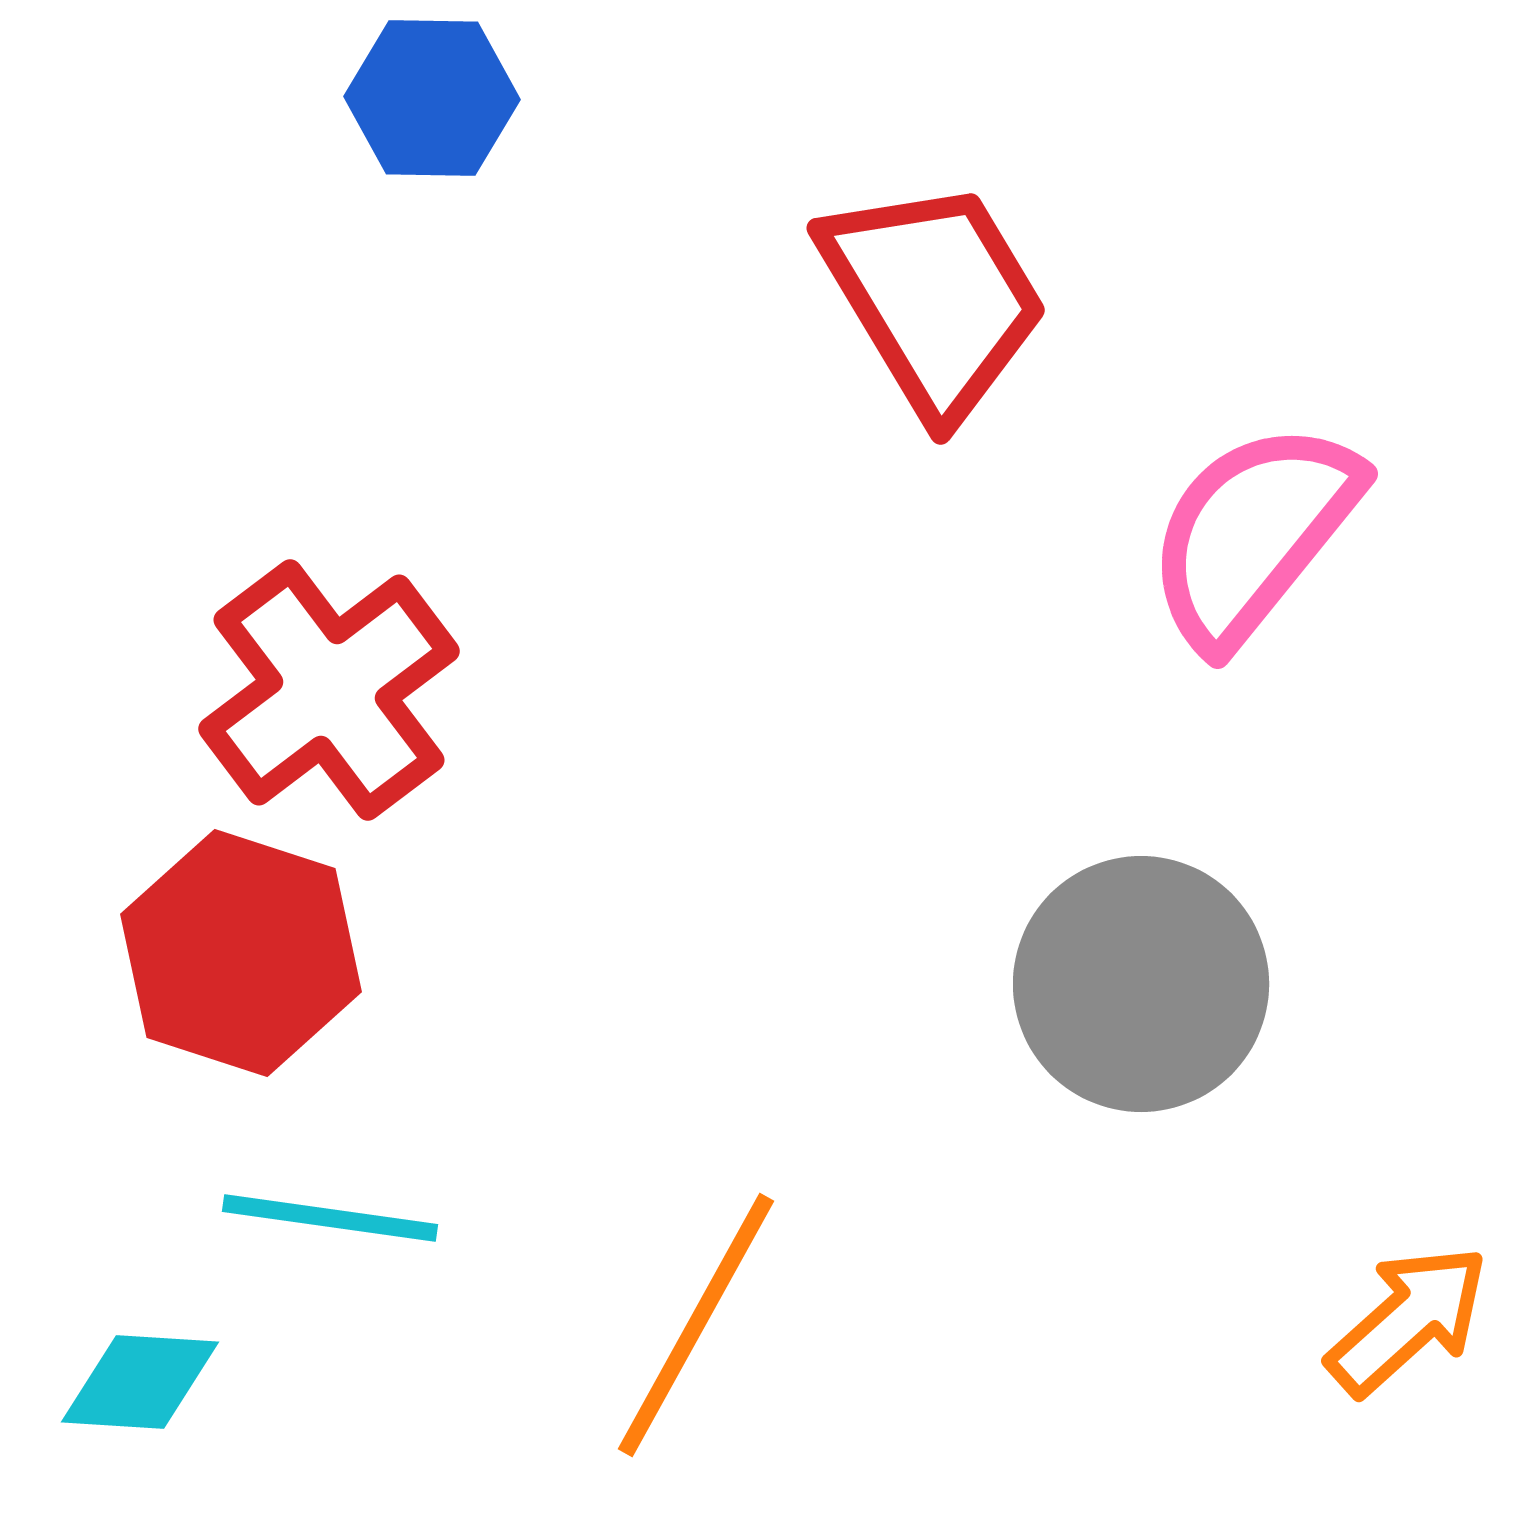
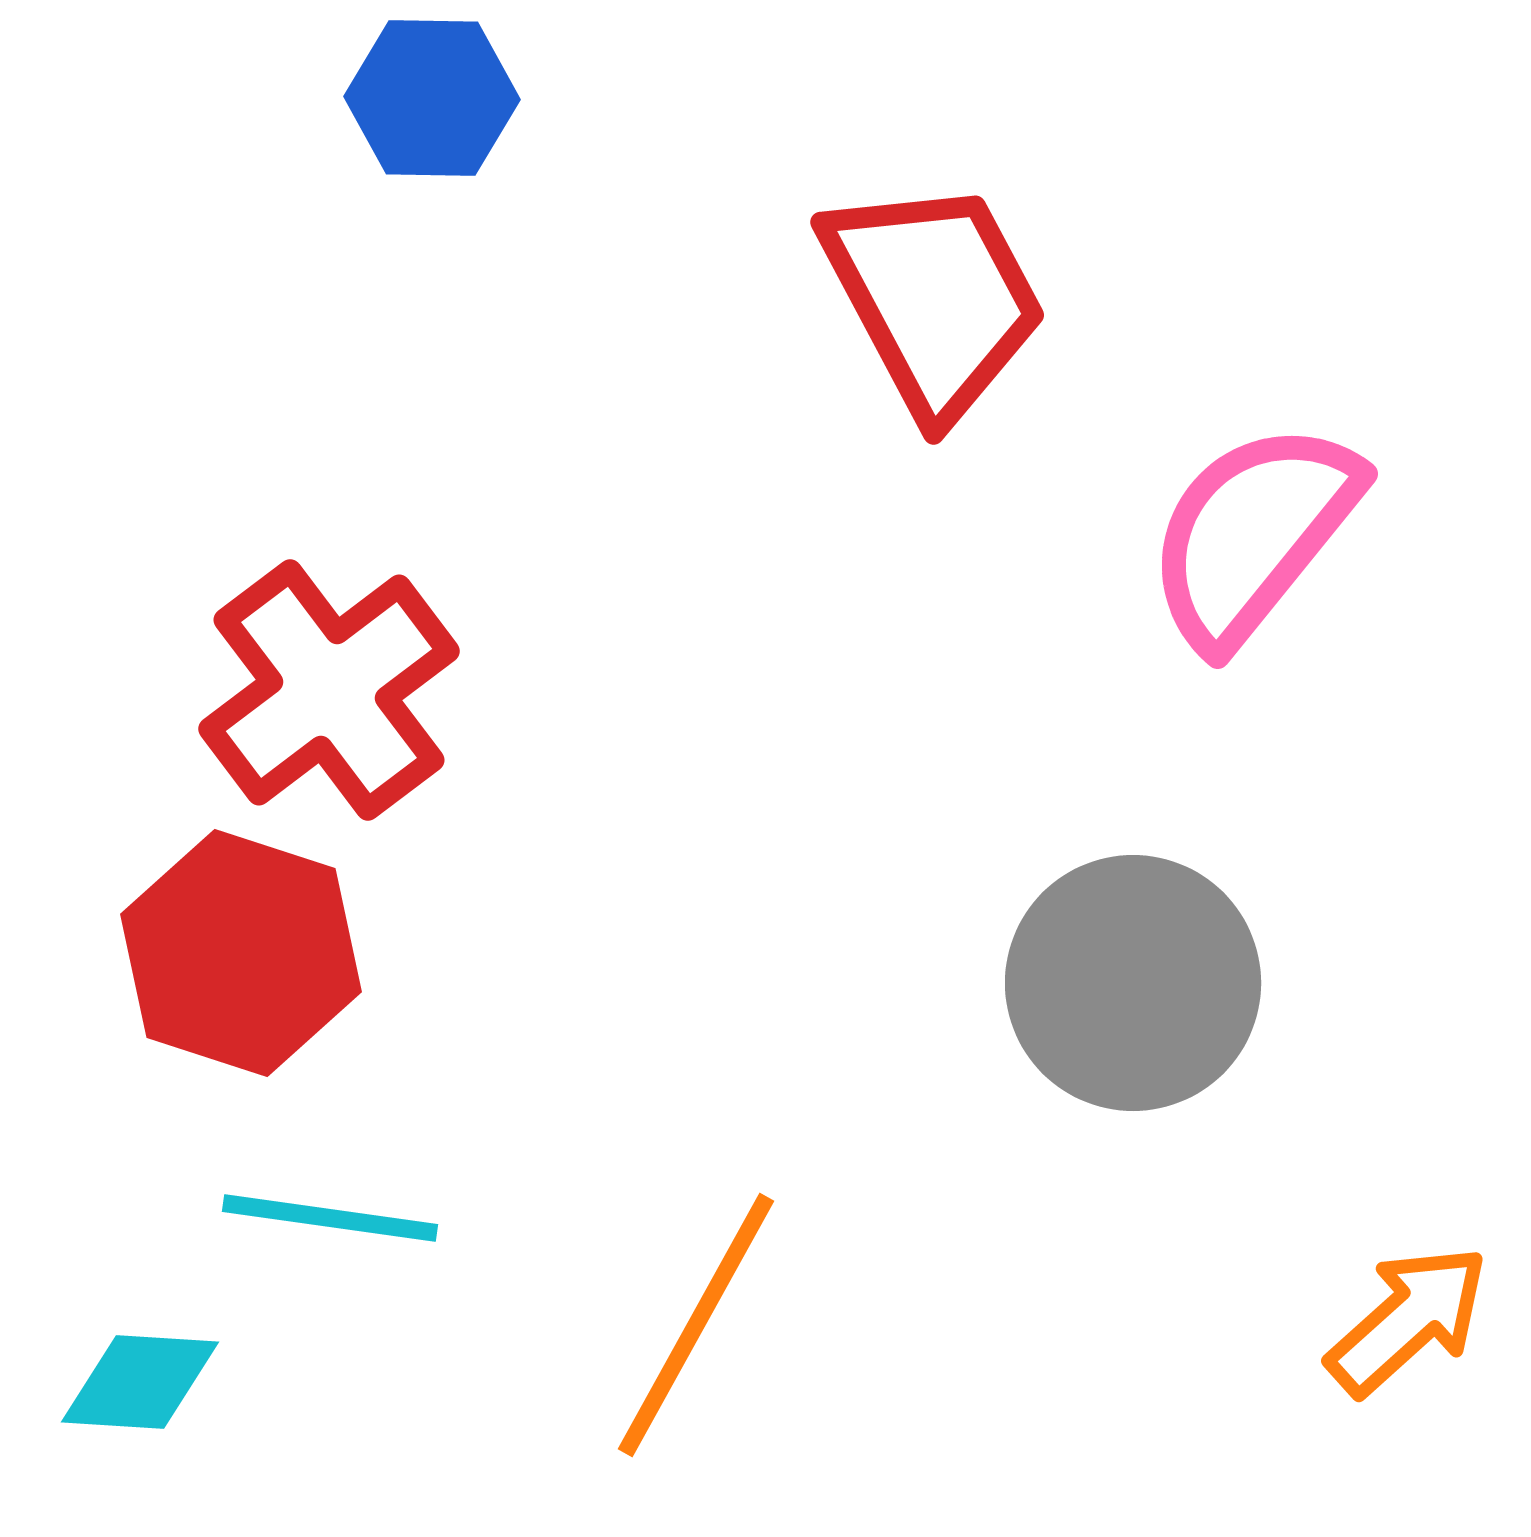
red trapezoid: rotated 3 degrees clockwise
gray circle: moved 8 px left, 1 px up
